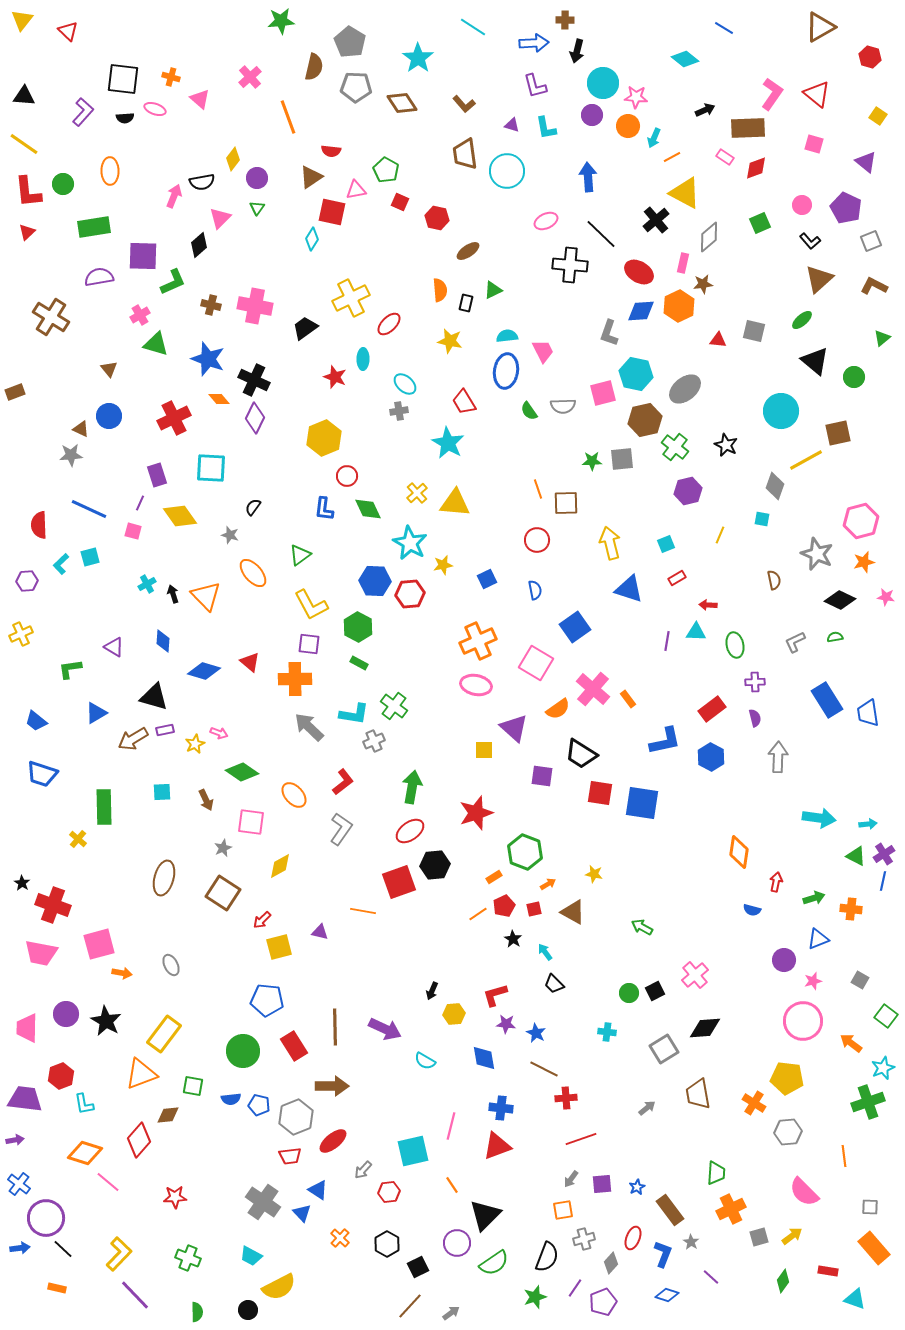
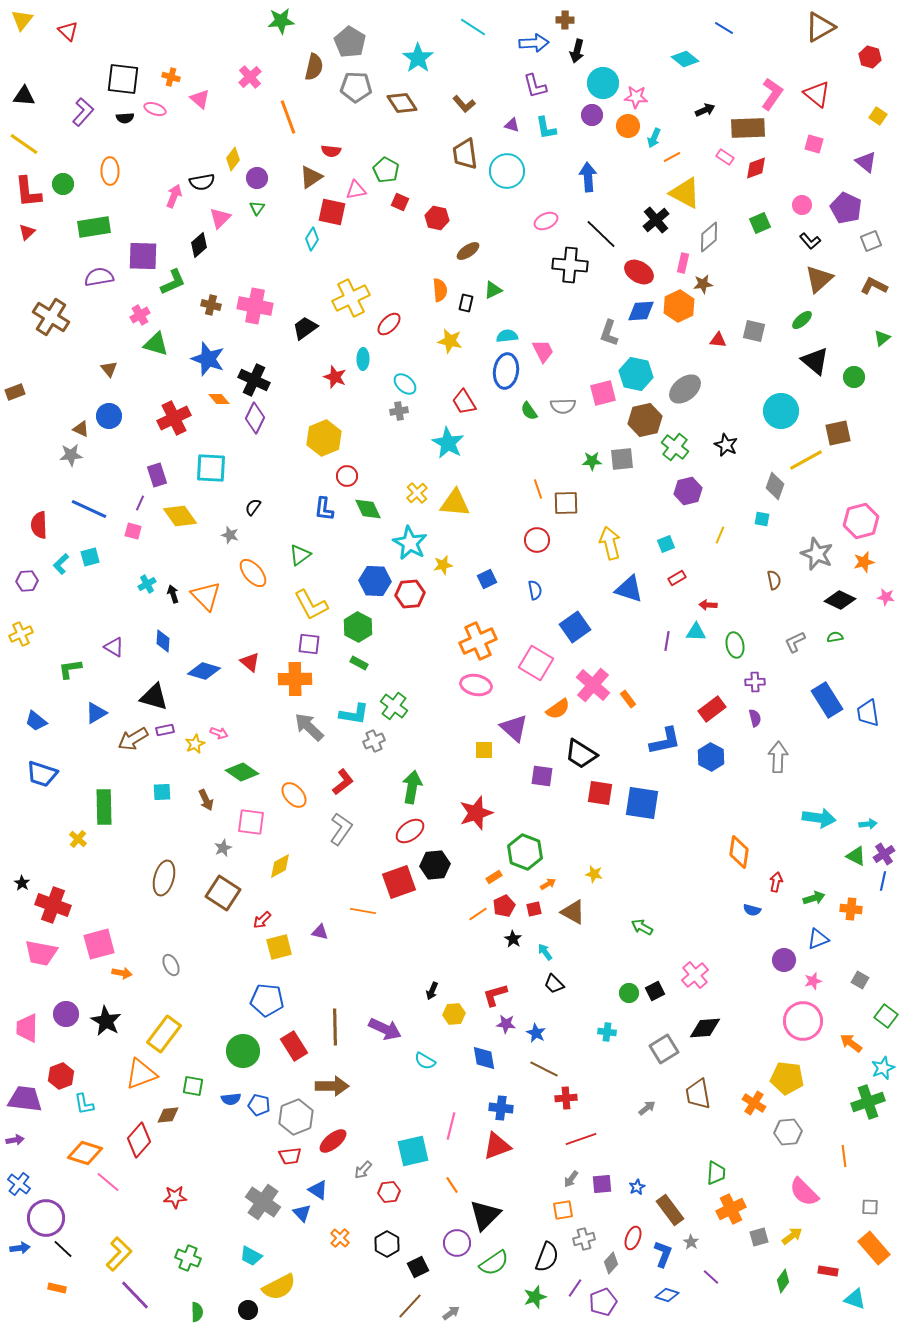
pink cross at (593, 689): moved 4 px up
